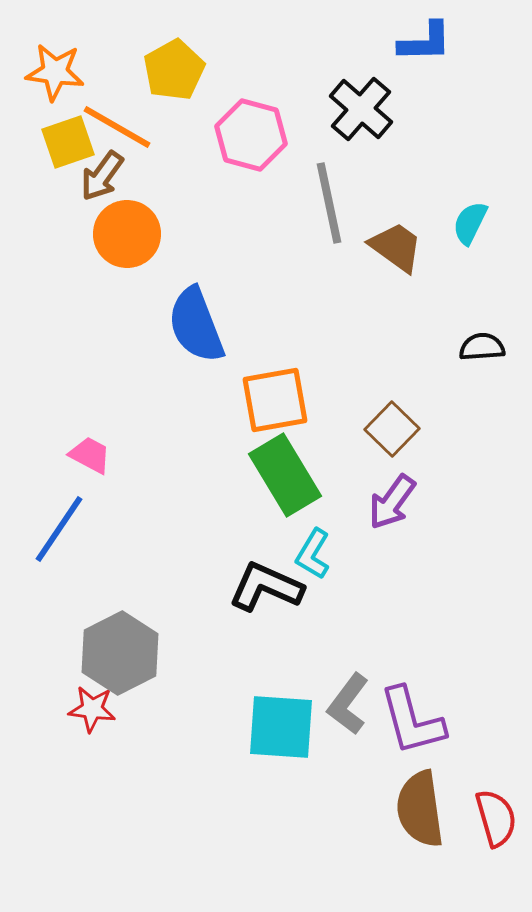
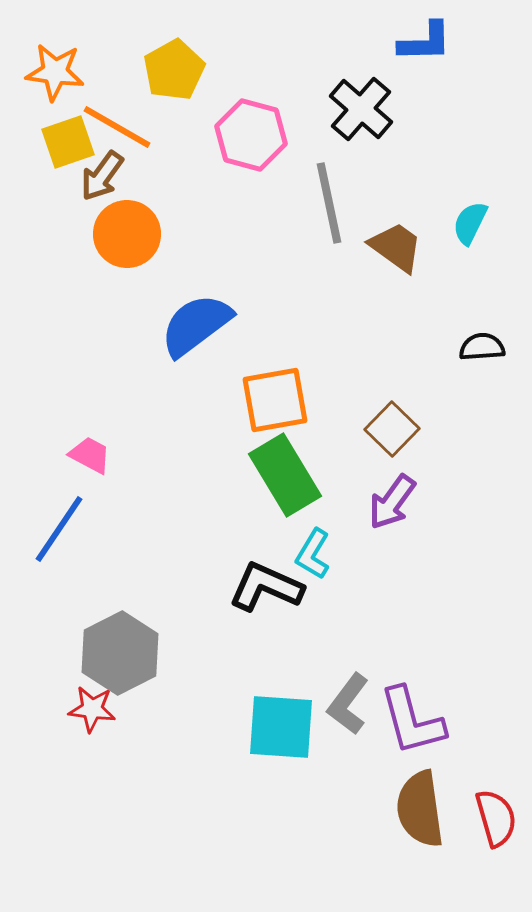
blue semicircle: rotated 74 degrees clockwise
